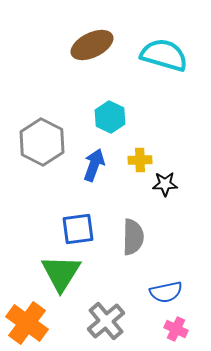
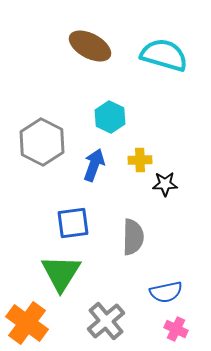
brown ellipse: moved 2 px left, 1 px down; rotated 54 degrees clockwise
blue square: moved 5 px left, 6 px up
